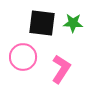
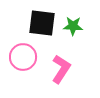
green star: moved 3 px down
